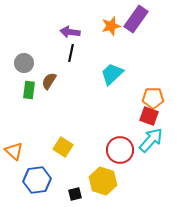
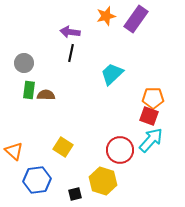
orange star: moved 5 px left, 10 px up
brown semicircle: moved 3 px left, 14 px down; rotated 60 degrees clockwise
